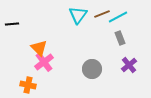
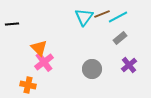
cyan triangle: moved 6 px right, 2 px down
gray rectangle: rotated 72 degrees clockwise
